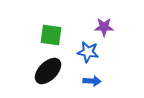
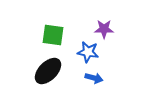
purple star: moved 2 px down
green square: moved 2 px right
blue arrow: moved 2 px right, 3 px up; rotated 12 degrees clockwise
